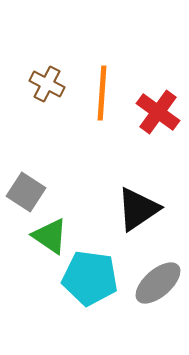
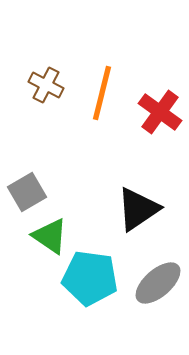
brown cross: moved 1 px left, 1 px down
orange line: rotated 10 degrees clockwise
red cross: moved 2 px right
gray square: moved 1 px right; rotated 27 degrees clockwise
